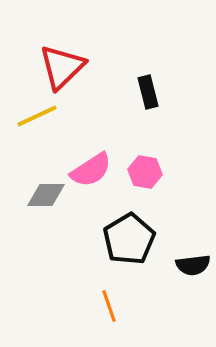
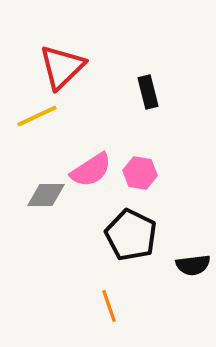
pink hexagon: moved 5 px left, 1 px down
black pentagon: moved 2 px right, 4 px up; rotated 15 degrees counterclockwise
